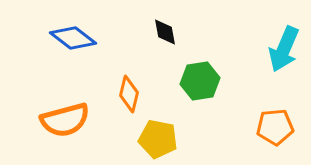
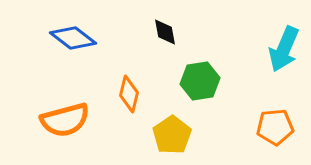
yellow pentagon: moved 14 px right, 4 px up; rotated 27 degrees clockwise
